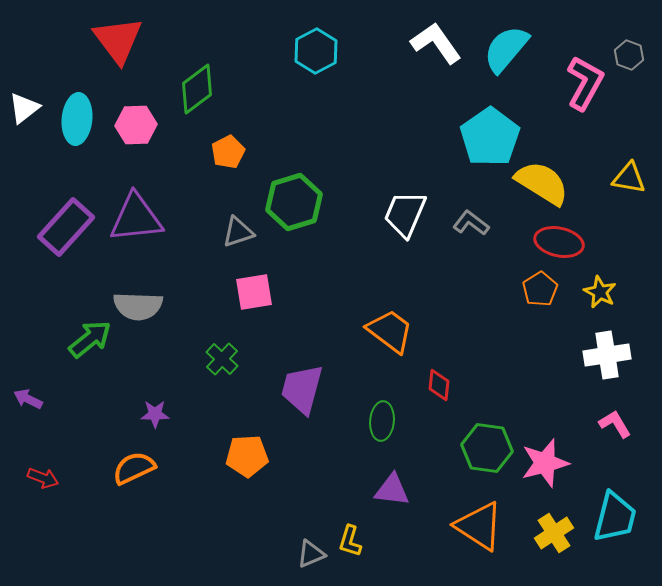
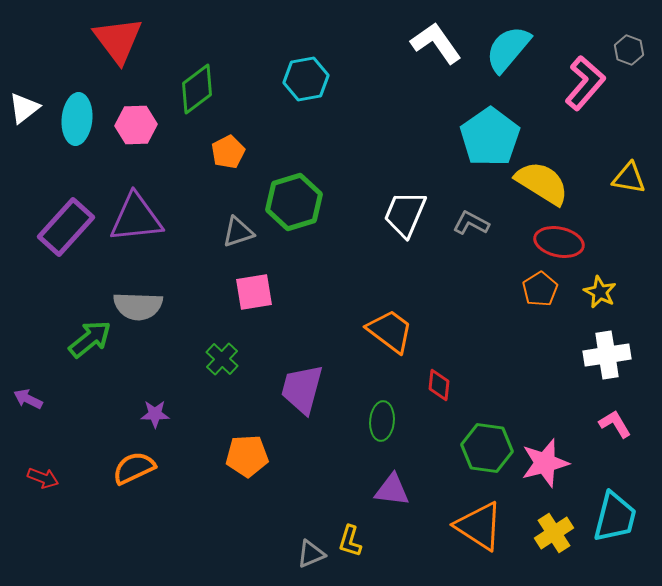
cyan semicircle at (506, 49): moved 2 px right
cyan hexagon at (316, 51): moved 10 px left, 28 px down; rotated 18 degrees clockwise
gray hexagon at (629, 55): moved 5 px up
pink L-shape at (585, 83): rotated 12 degrees clockwise
gray L-shape at (471, 223): rotated 9 degrees counterclockwise
